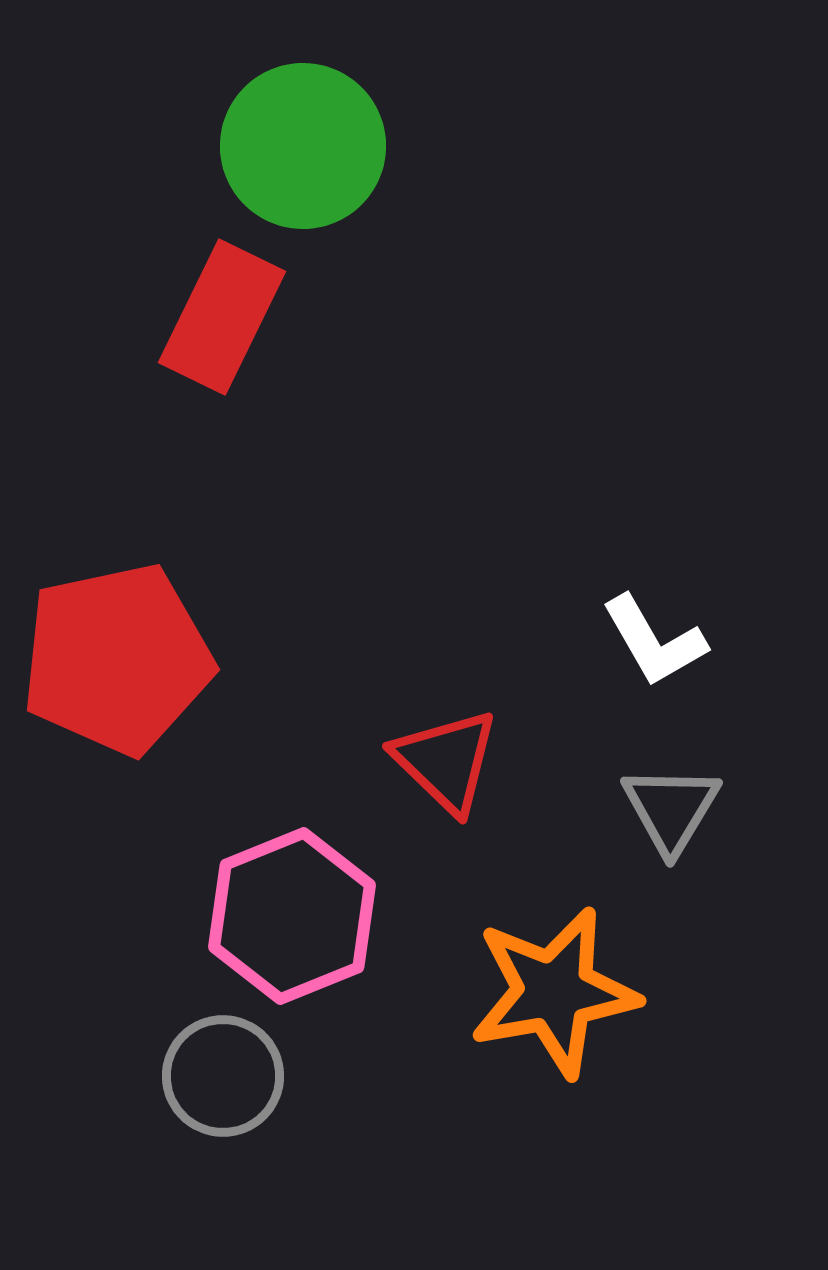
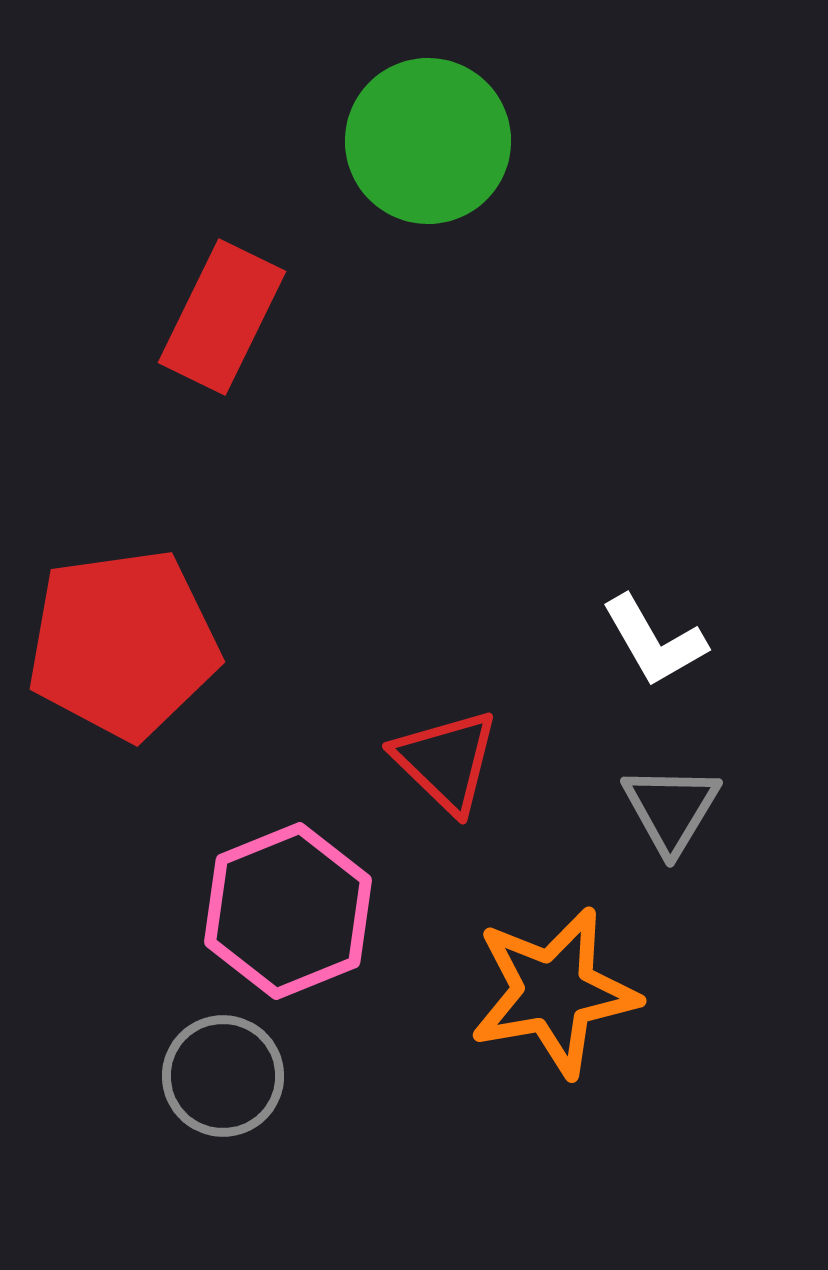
green circle: moved 125 px right, 5 px up
red pentagon: moved 6 px right, 15 px up; rotated 4 degrees clockwise
pink hexagon: moved 4 px left, 5 px up
